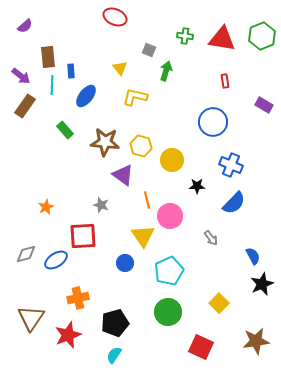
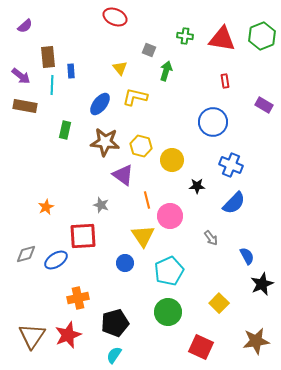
blue ellipse at (86, 96): moved 14 px right, 8 px down
brown rectangle at (25, 106): rotated 65 degrees clockwise
green rectangle at (65, 130): rotated 54 degrees clockwise
blue semicircle at (253, 256): moved 6 px left
brown triangle at (31, 318): moved 1 px right, 18 px down
